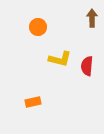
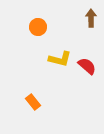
brown arrow: moved 1 px left
red semicircle: rotated 126 degrees clockwise
orange rectangle: rotated 63 degrees clockwise
